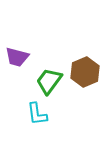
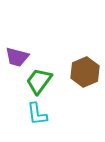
green trapezoid: moved 10 px left
